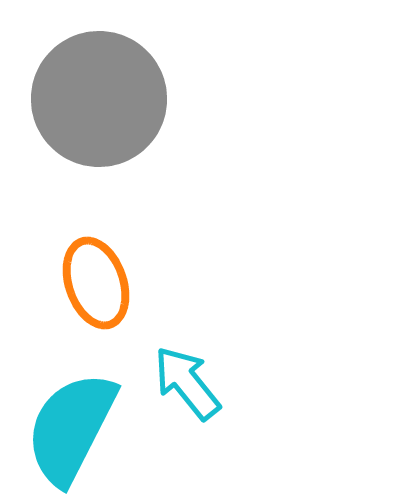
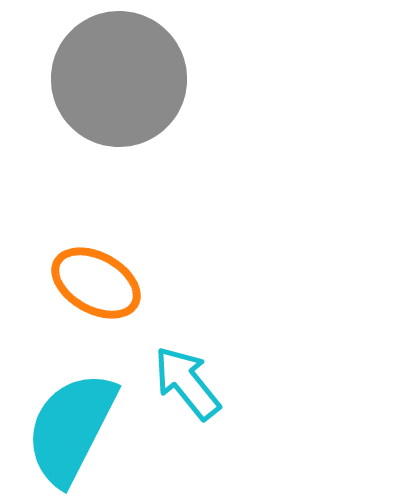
gray circle: moved 20 px right, 20 px up
orange ellipse: rotated 42 degrees counterclockwise
